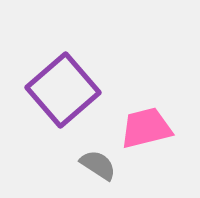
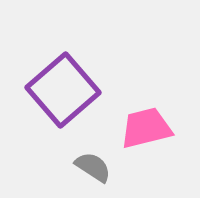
gray semicircle: moved 5 px left, 2 px down
